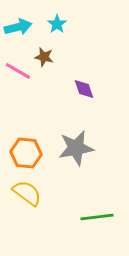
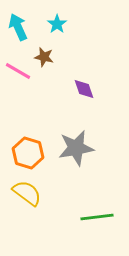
cyan arrow: rotated 100 degrees counterclockwise
orange hexagon: moved 2 px right; rotated 12 degrees clockwise
